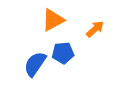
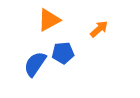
orange triangle: moved 4 px left
orange arrow: moved 4 px right
